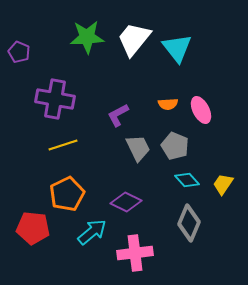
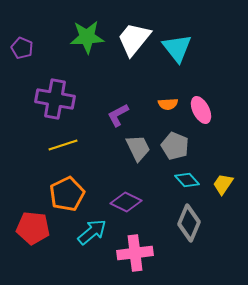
purple pentagon: moved 3 px right, 4 px up
